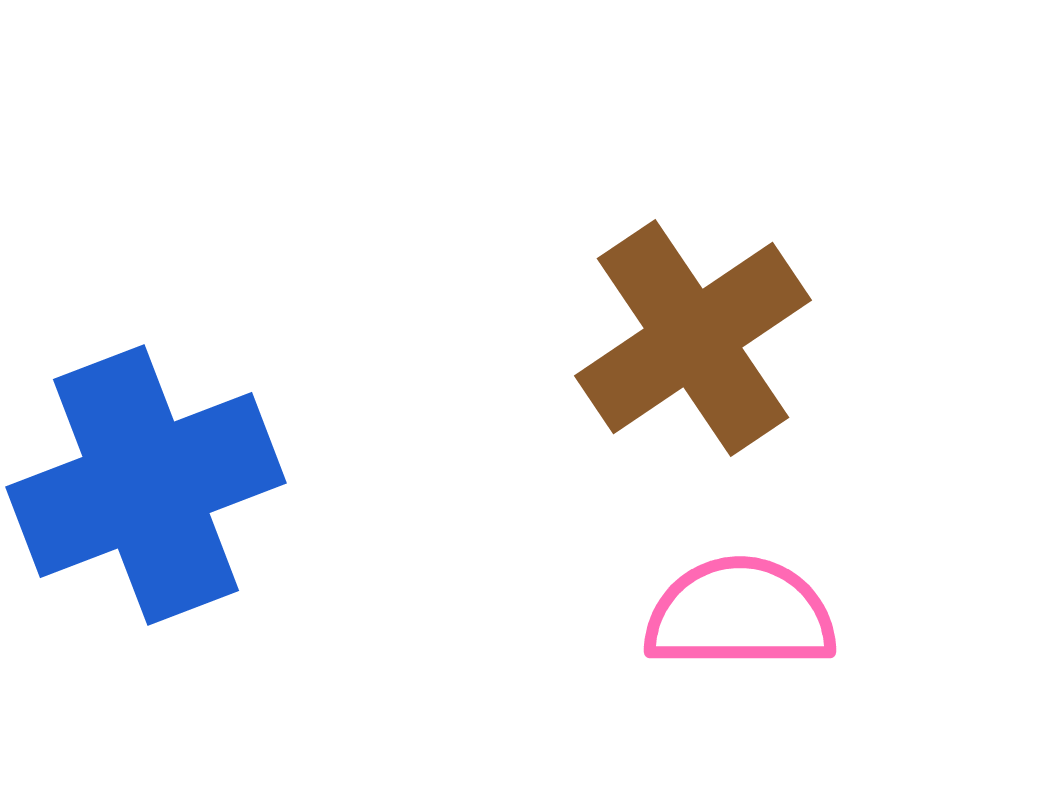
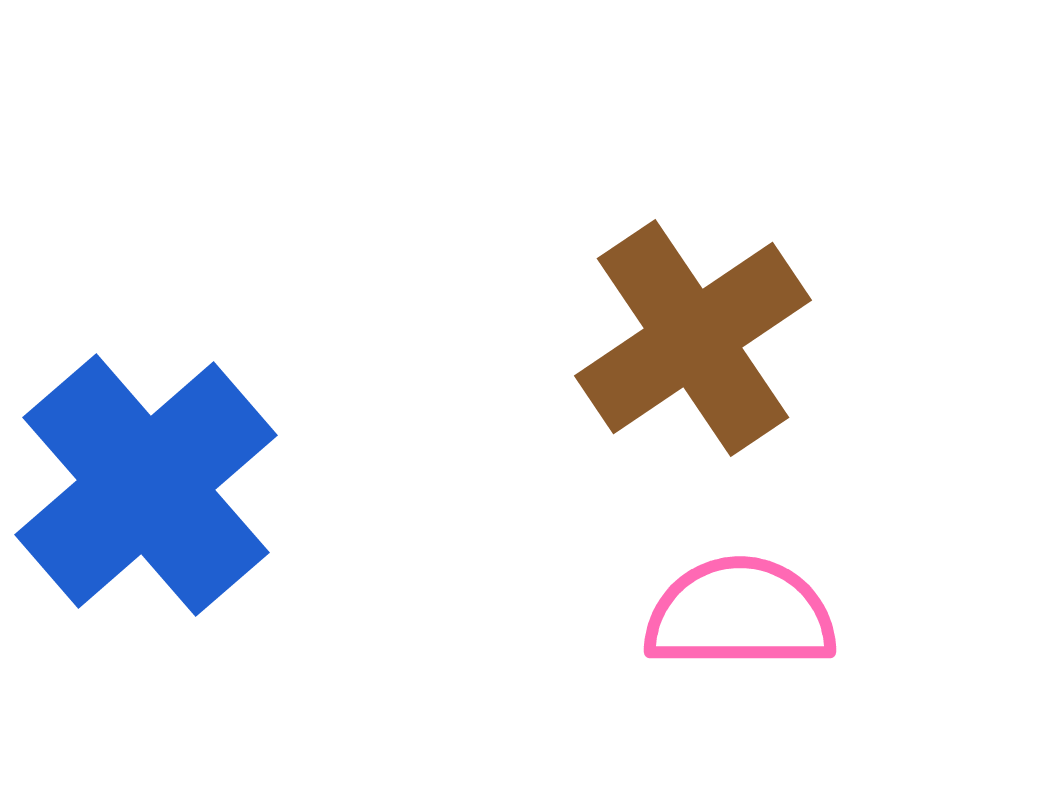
blue cross: rotated 20 degrees counterclockwise
